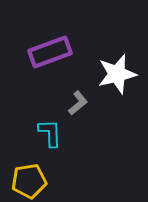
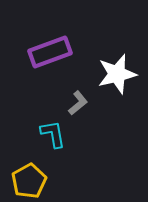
cyan L-shape: moved 3 px right, 1 px down; rotated 8 degrees counterclockwise
yellow pentagon: rotated 20 degrees counterclockwise
